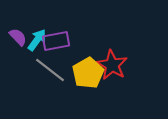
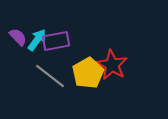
gray line: moved 6 px down
